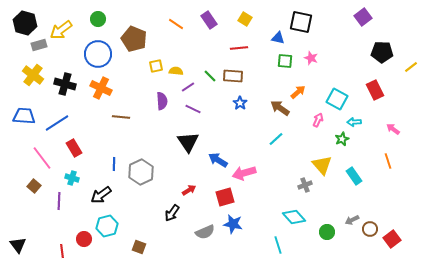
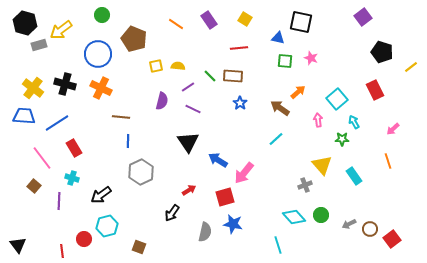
green circle at (98, 19): moved 4 px right, 4 px up
black pentagon at (382, 52): rotated 15 degrees clockwise
yellow semicircle at (176, 71): moved 2 px right, 5 px up
yellow cross at (33, 75): moved 13 px down
cyan square at (337, 99): rotated 20 degrees clockwise
purple semicircle at (162, 101): rotated 18 degrees clockwise
pink arrow at (318, 120): rotated 32 degrees counterclockwise
cyan arrow at (354, 122): rotated 64 degrees clockwise
pink arrow at (393, 129): rotated 80 degrees counterclockwise
green star at (342, 139): rotated 24 degrees clockwise
blue line at (114, 164): moved 14 px right, 23 px up
pink arrow at (244, 173): rotated 35 degrees counterclockwise
gray arrow at (352, 220): moved 3 px left, 4 px down
gray semicircle at (205, 232): rotated 54 degrees counterclockwise
green circle at (327, 232): moved 6 px left, 17 px up
